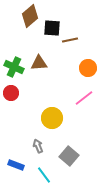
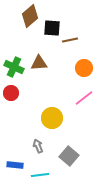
orange circle: moved 4 px left
blue rectangle: moved 1 px left; rotated 14 degrees counterclockwise
cyan line: moved 4 px left; rotated 60 degrees counterclockwise
